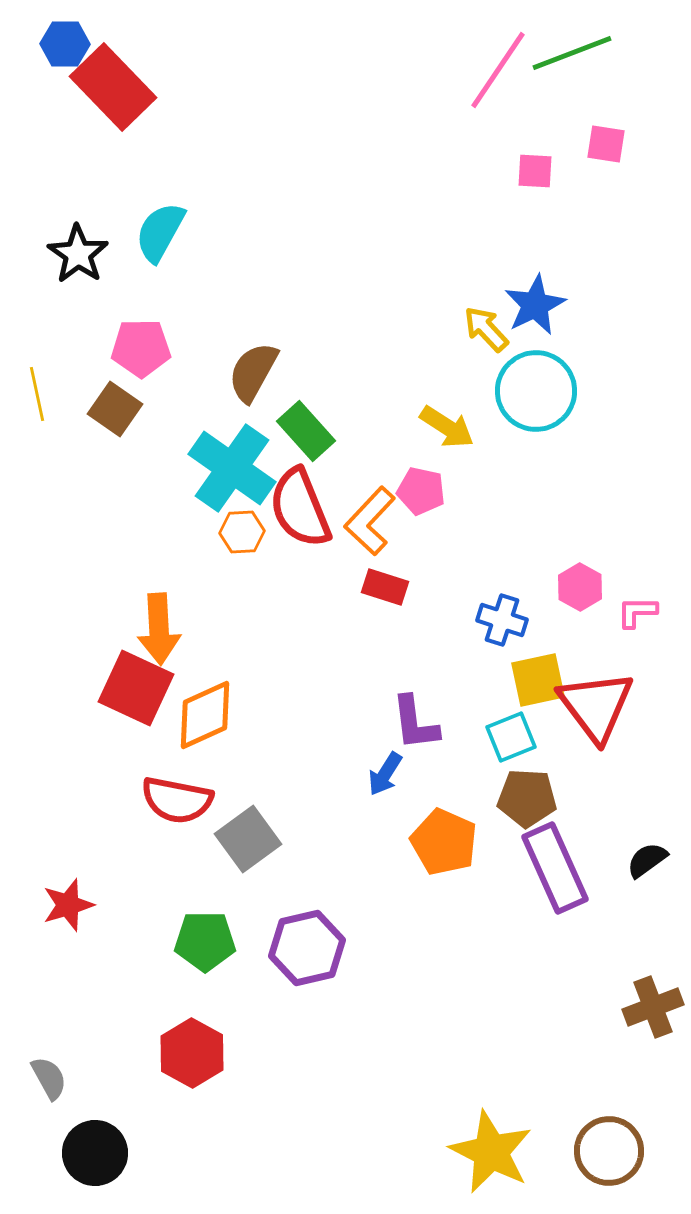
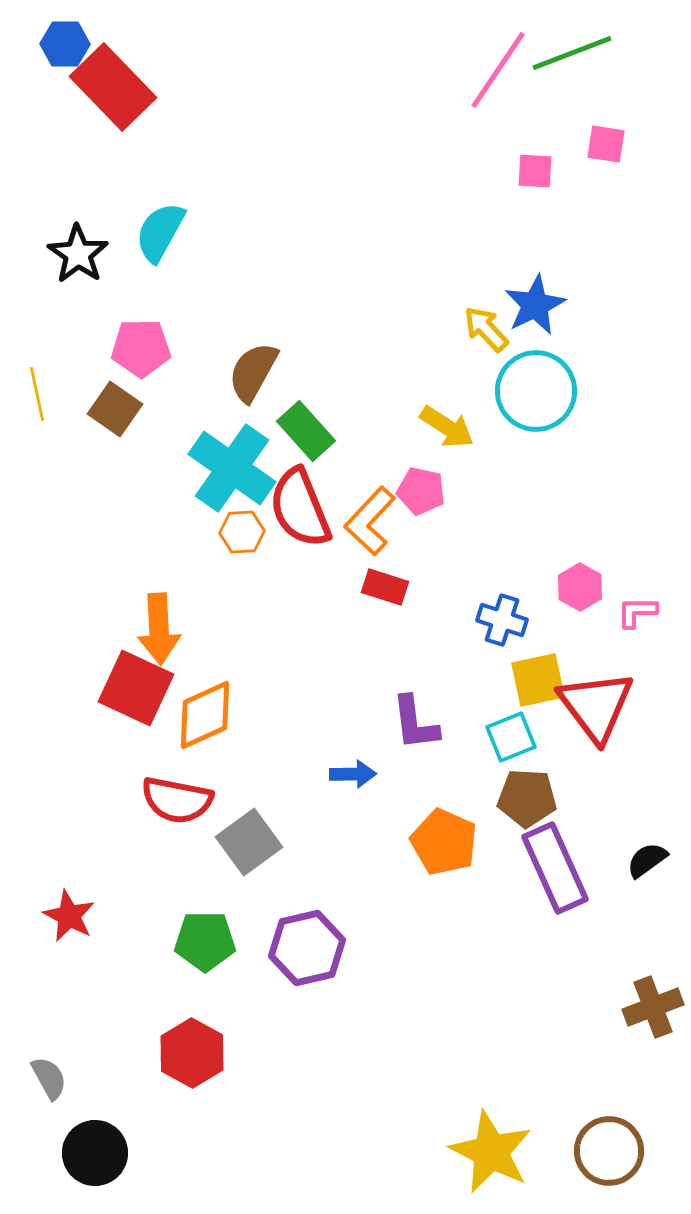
blue arrow at (385, 774): moved 32 px left; rotated 123 degrees counterclockwise
gray square at (248, 839): moved 1 px right, 3 px down
red star at (68, 905): moved 1 px right, 11 px down; rotated 28 degrees counterclockwise
